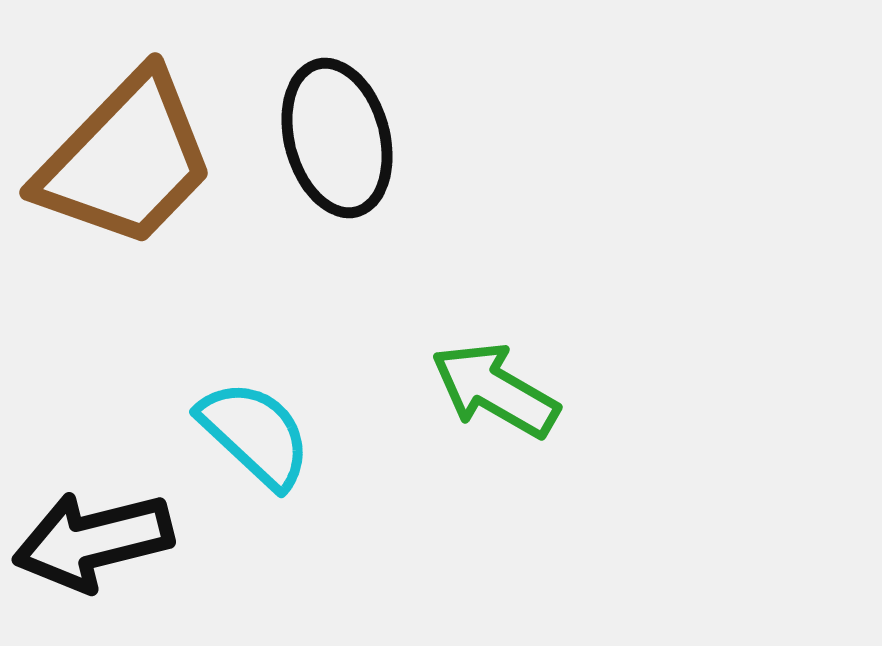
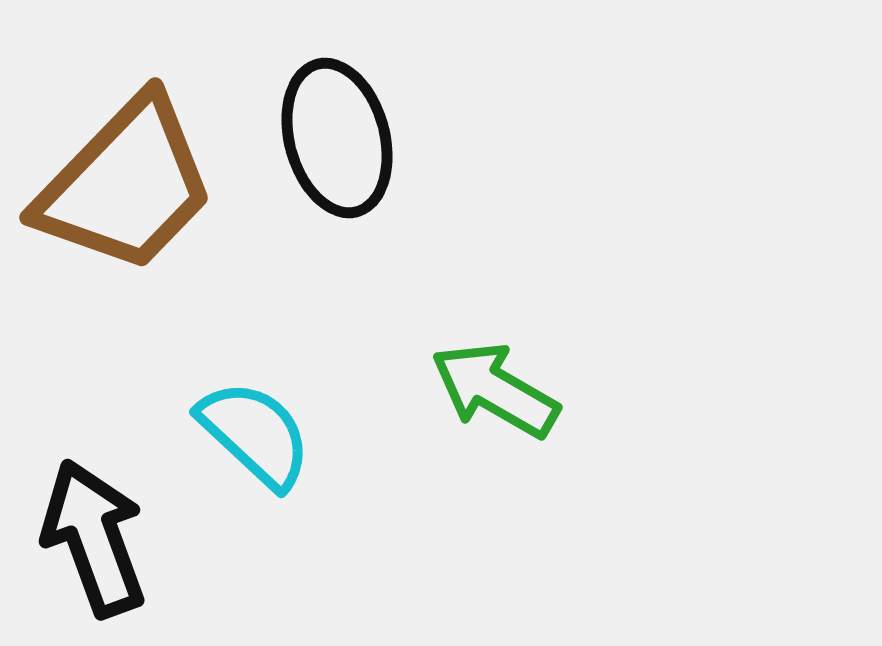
brown trapezoid: moved 25 px down
black arrow: moved 1 px right, 3 px up; rotated 84 degrees clockwise
